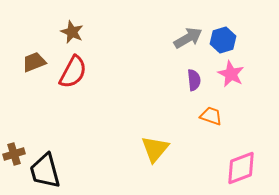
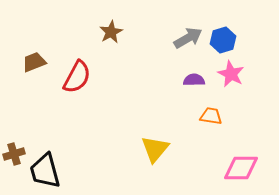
brown star: moved 39 px right; rotated 20 degrees clockwise
red semicircle: moved 4 px right, 5 px down
purple semicircle: rotated 85 degrees counterclockwise
orange trapezoid: rotated 10 degrees counterclockwise
pink diamond: rotated 21 degrees clockwise
